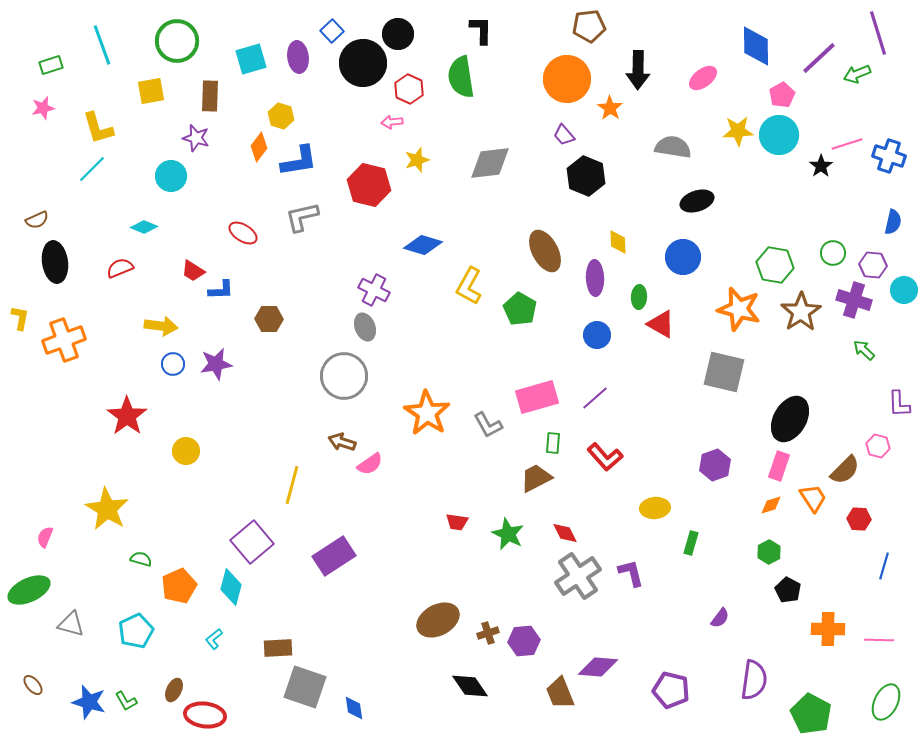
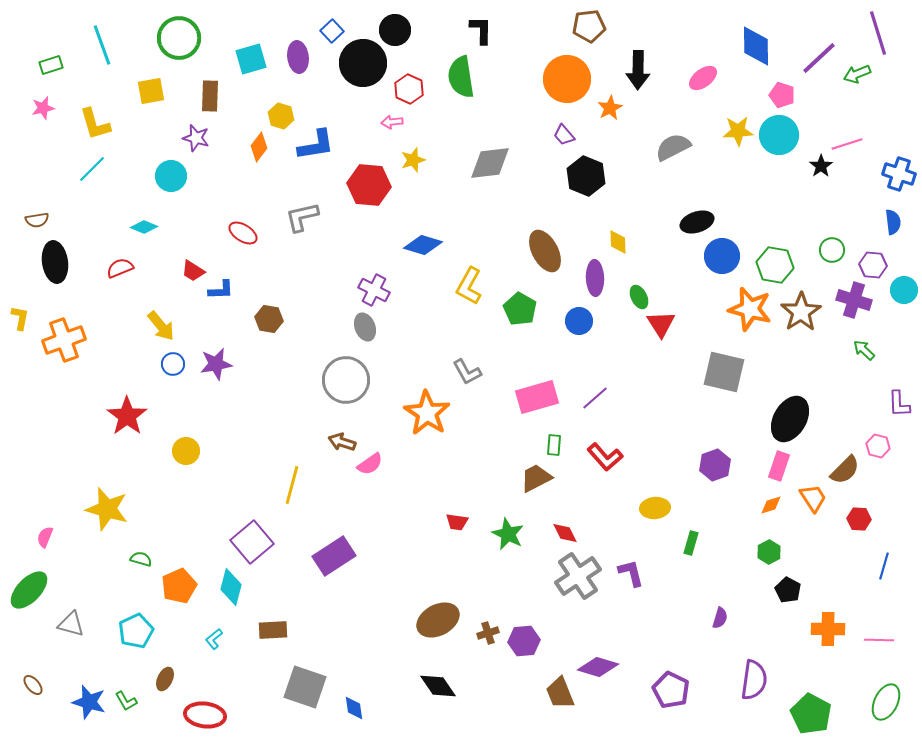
black circle at (398, 34): moved 3 px left, 4 px up
green circle at (177, 41): moved 2 px right, 3 px up
pink pentagon at (782, 95): rotated 25 degrees counterclockwise
orange star at (610, 108): rotated 10 degrees clockwise
yellow L-shape at (98, 128): moved 3 px left, 4 px up
gray semicircle at (673, 147): rotated 36 degrees counterclockwise
blue cross at (889, 156): moved 10 px right, 18 px down
yellow star at (417, 160): moved 4 px left
blue L-shape at (299, 161): moved 17 px right, 16 px up
red hexagon at (369, 185): rotated 9 degrees counterclockwise
black ellipse at (697, 201): moved 21 px down
brown semicircle at (37, 220): rotated 15 degrees clockwise
blue semicircle at (893, 222): rotated 20 degrees counterclockwise
green circle at (833, 253): moved 1 px left, 3 px up
blue circle at (683, 257): moved 39 px right, 1 px up
green ellipse at (639, 297): rotated 30 degrees counterclockwise
orange star at (739, 309): moved 11 px right
brown hexagon at (269, 319): rotated 8 degrees clockwise
red triangle at (661, 324): rotated 28 degrees clockwise
yellow arrow at (161, 326): rotated 44 degrees clockwise
blue circle at (597, 335): moved 18 px left, 14 px up
gray circle at (344, 376): moved 2 px right, 4 px down
gray L-shape at (488, 425): moved 21 px left, 53 px up
green rectangle at (553, 443): moved 1 px right, 2 px down
yellow star at (107, 509): rotated 15 degrees counterclockwise
green ellipse at (29, 590): rotated 21 degrees counterclockwise
purple semicircle at (720, 618): rotated 20 degrees counterclockwise
brown rectangle at (278, 648): moved 5 px left, 18 px up
purple diamond at (598, 667): rotated 12 degrees clockwise
black diamond at (470, 686): moved 32 px left
brown ellipse at (174, 690): moved 9 px left, 11 px up
purple pentagon at (671, 690): rotated 12 degrees clockwise
